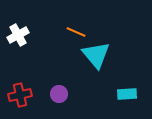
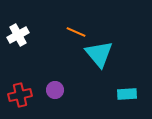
cyan triangle: moved 3 px right, 1 px up
purple circle: moved 4 px left, 4 px up
